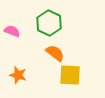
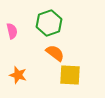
green hexagon: rotated 15 degrees clockwise
pink semicircle: rotated 56 degrees clockwise
